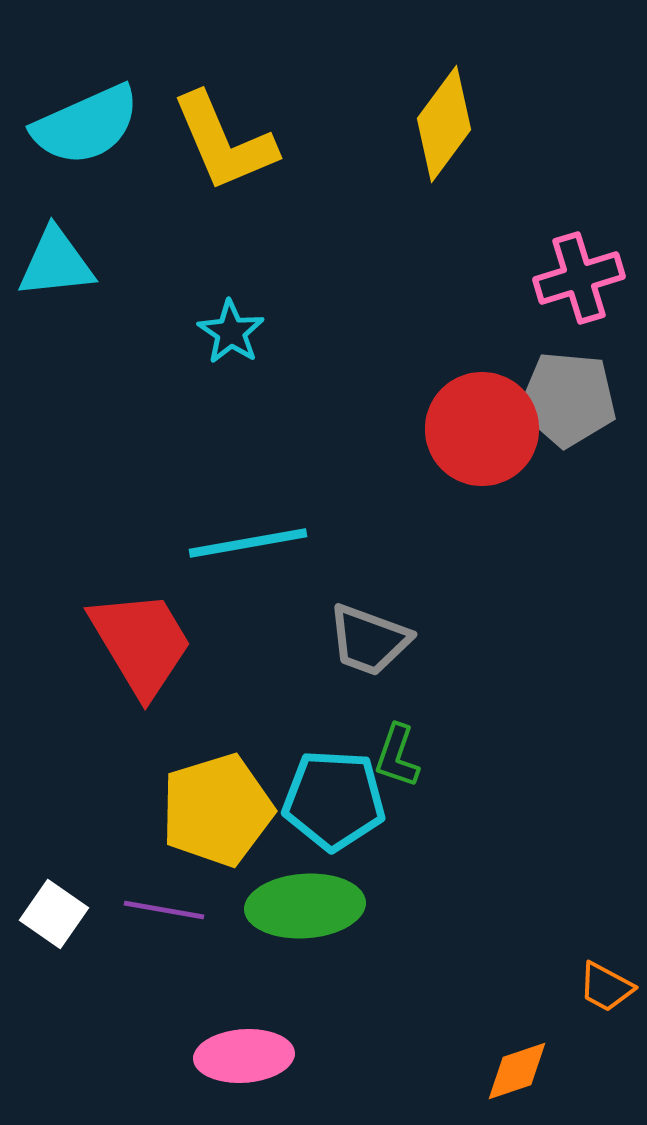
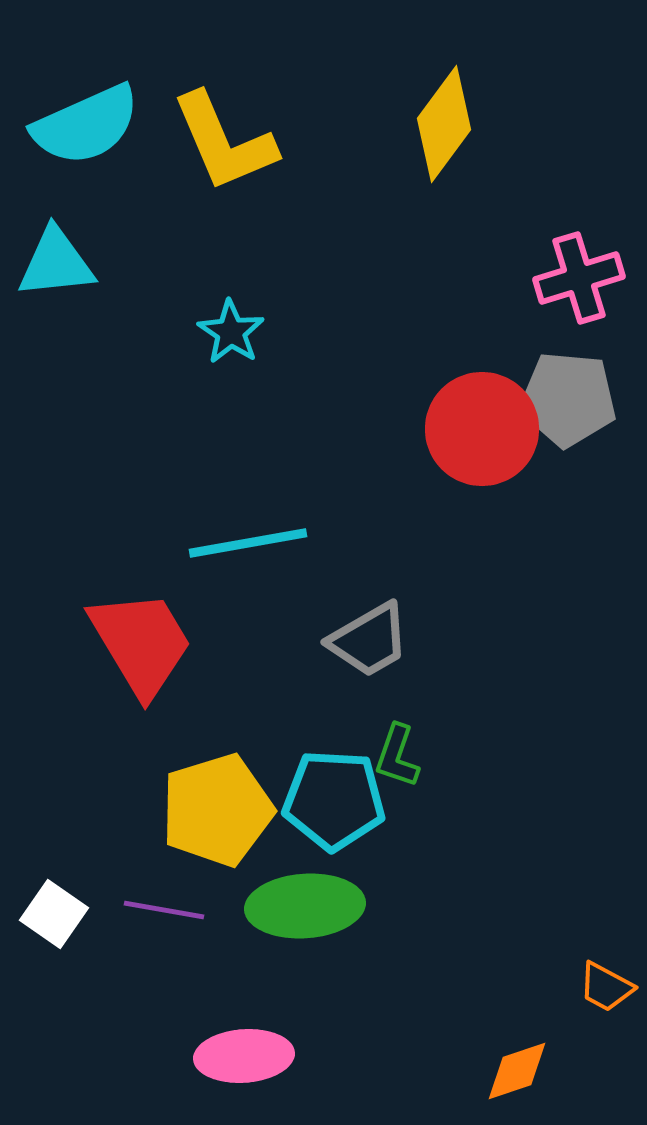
gray trapezoid: rotated 50 degrees counterclockwise
